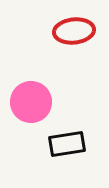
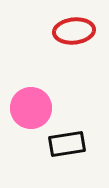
pink circle: moved 6 px down
